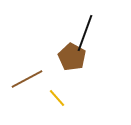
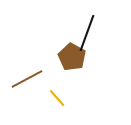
black line: moved 2 px right
